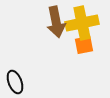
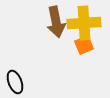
yellow cross: moved 2 px right; rotated 8 degrees clockwise
orange square: rotated 12 degrees counterclockwise
